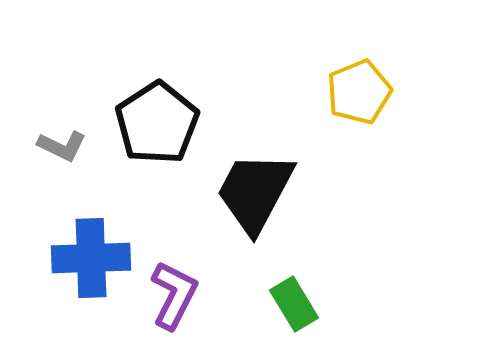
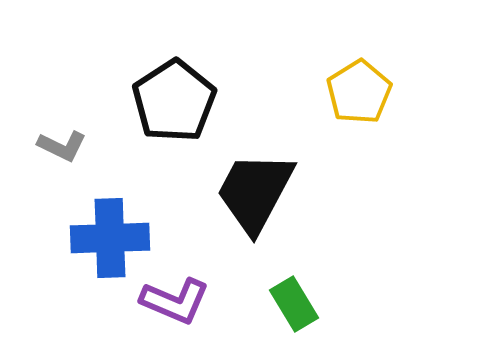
yellow pentagon: rotated 10 degrees counterclockwise
black pentagon: moved 17 px right, 22 px up
blue cross: moved 19 px right, 20 px up
purple L-shape: moved 1 px right, 6 px down; rotated 86 degrees clockwise
